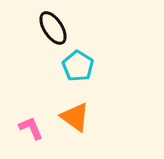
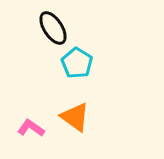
cyan pentagon: moved 1 px left, 3 px up
pink L-shape: rotated 32 degrees counterclockwise
